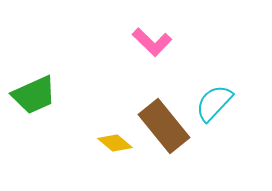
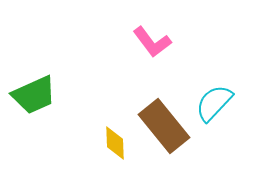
pink L-shape: rotated 9 degrees clockwise
yellow diamond: rotated 48 degrees clockwise
